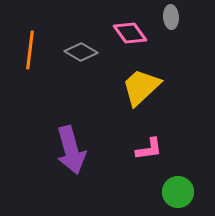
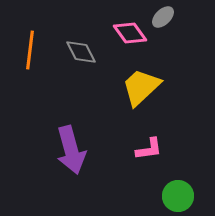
gray ellipse: moved 8 px left; rotated 50 degrees clockwise
gray diamond: rotated 32 degrees clockwise
green circle: moved 4 px down
